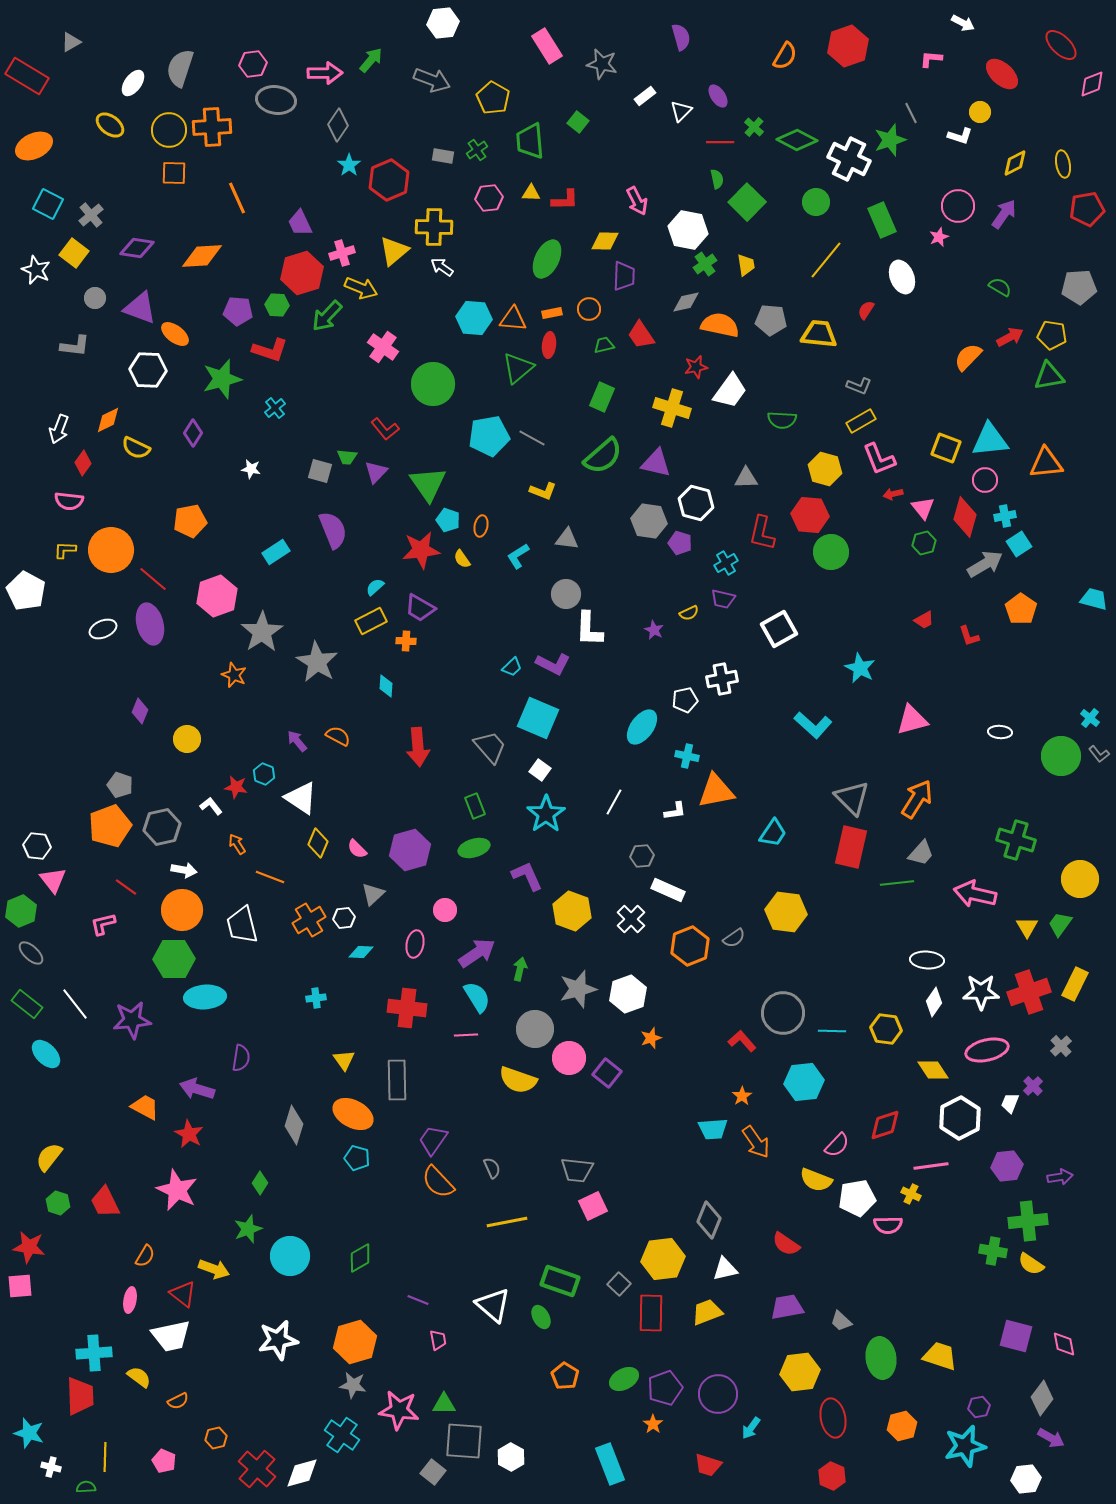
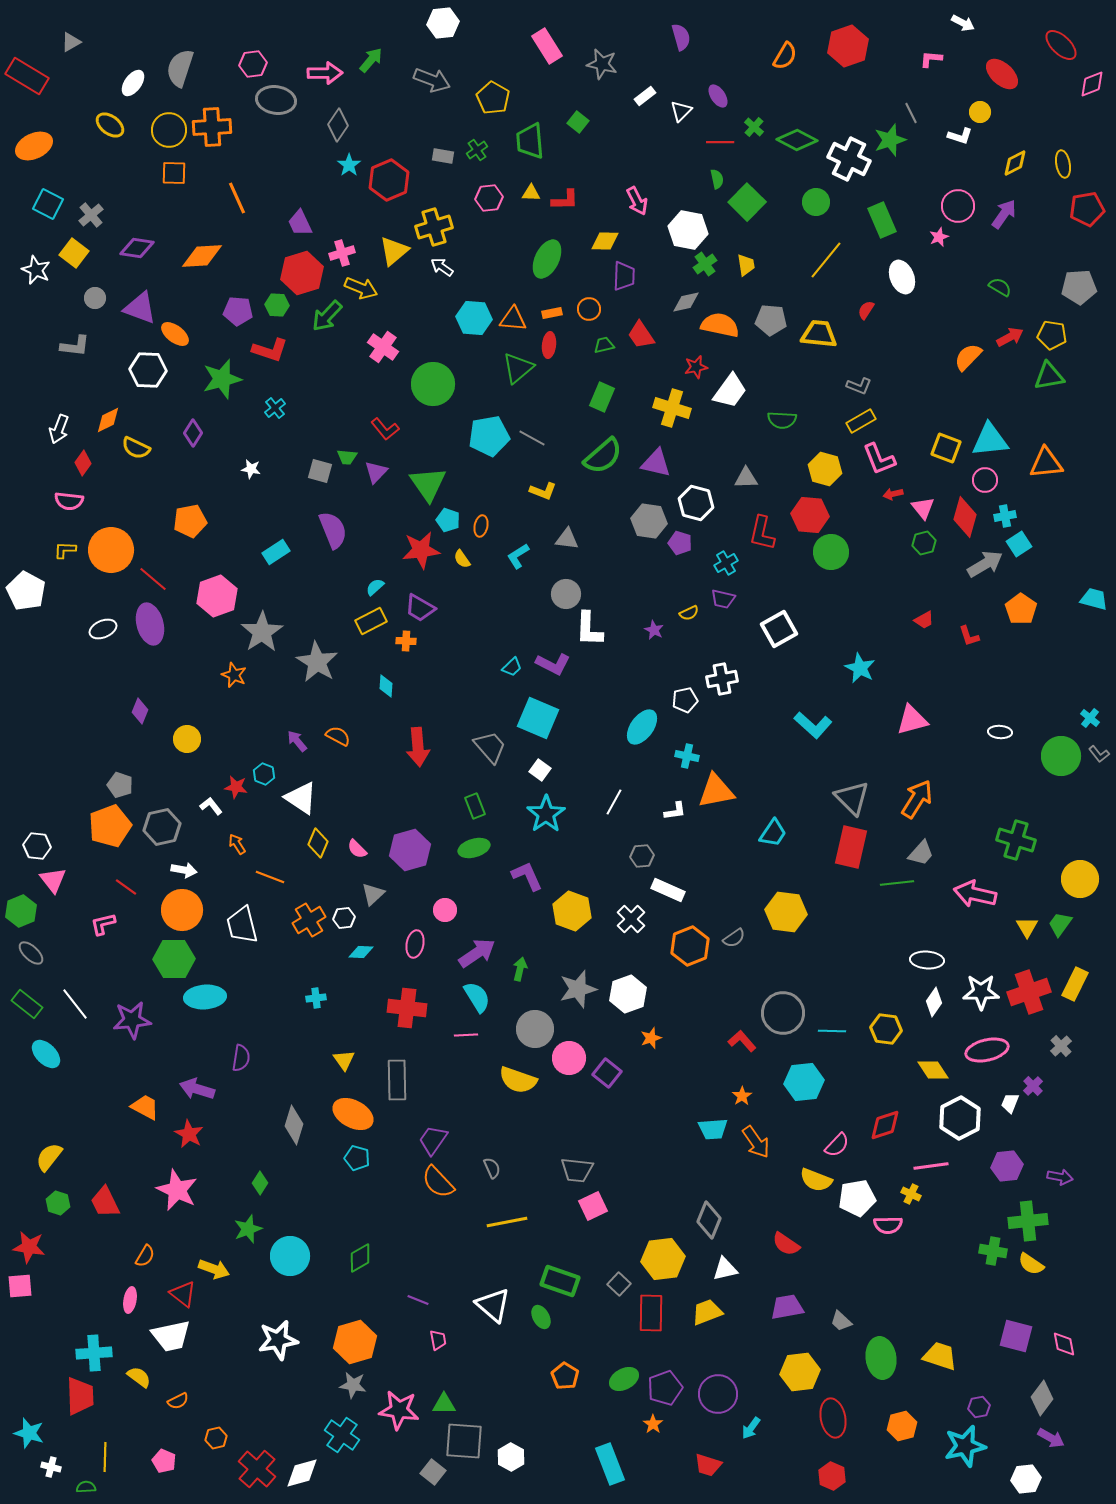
yellow cross at (434, 227): rotated 18 degrees counterclockwise
purple arrow at (1060, 1177): rotated 20 degrees clockwise
